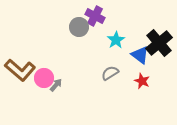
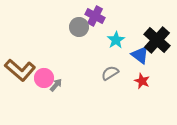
black cross: moved 2 px left, 3 px up; rotated 8 degrees counterclockwise
